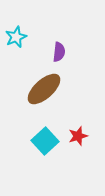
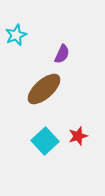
cyan star: moved 2 px up
purple semicircle: moved 3 px right, 2 px down; rotated 18 degrees clockwise
